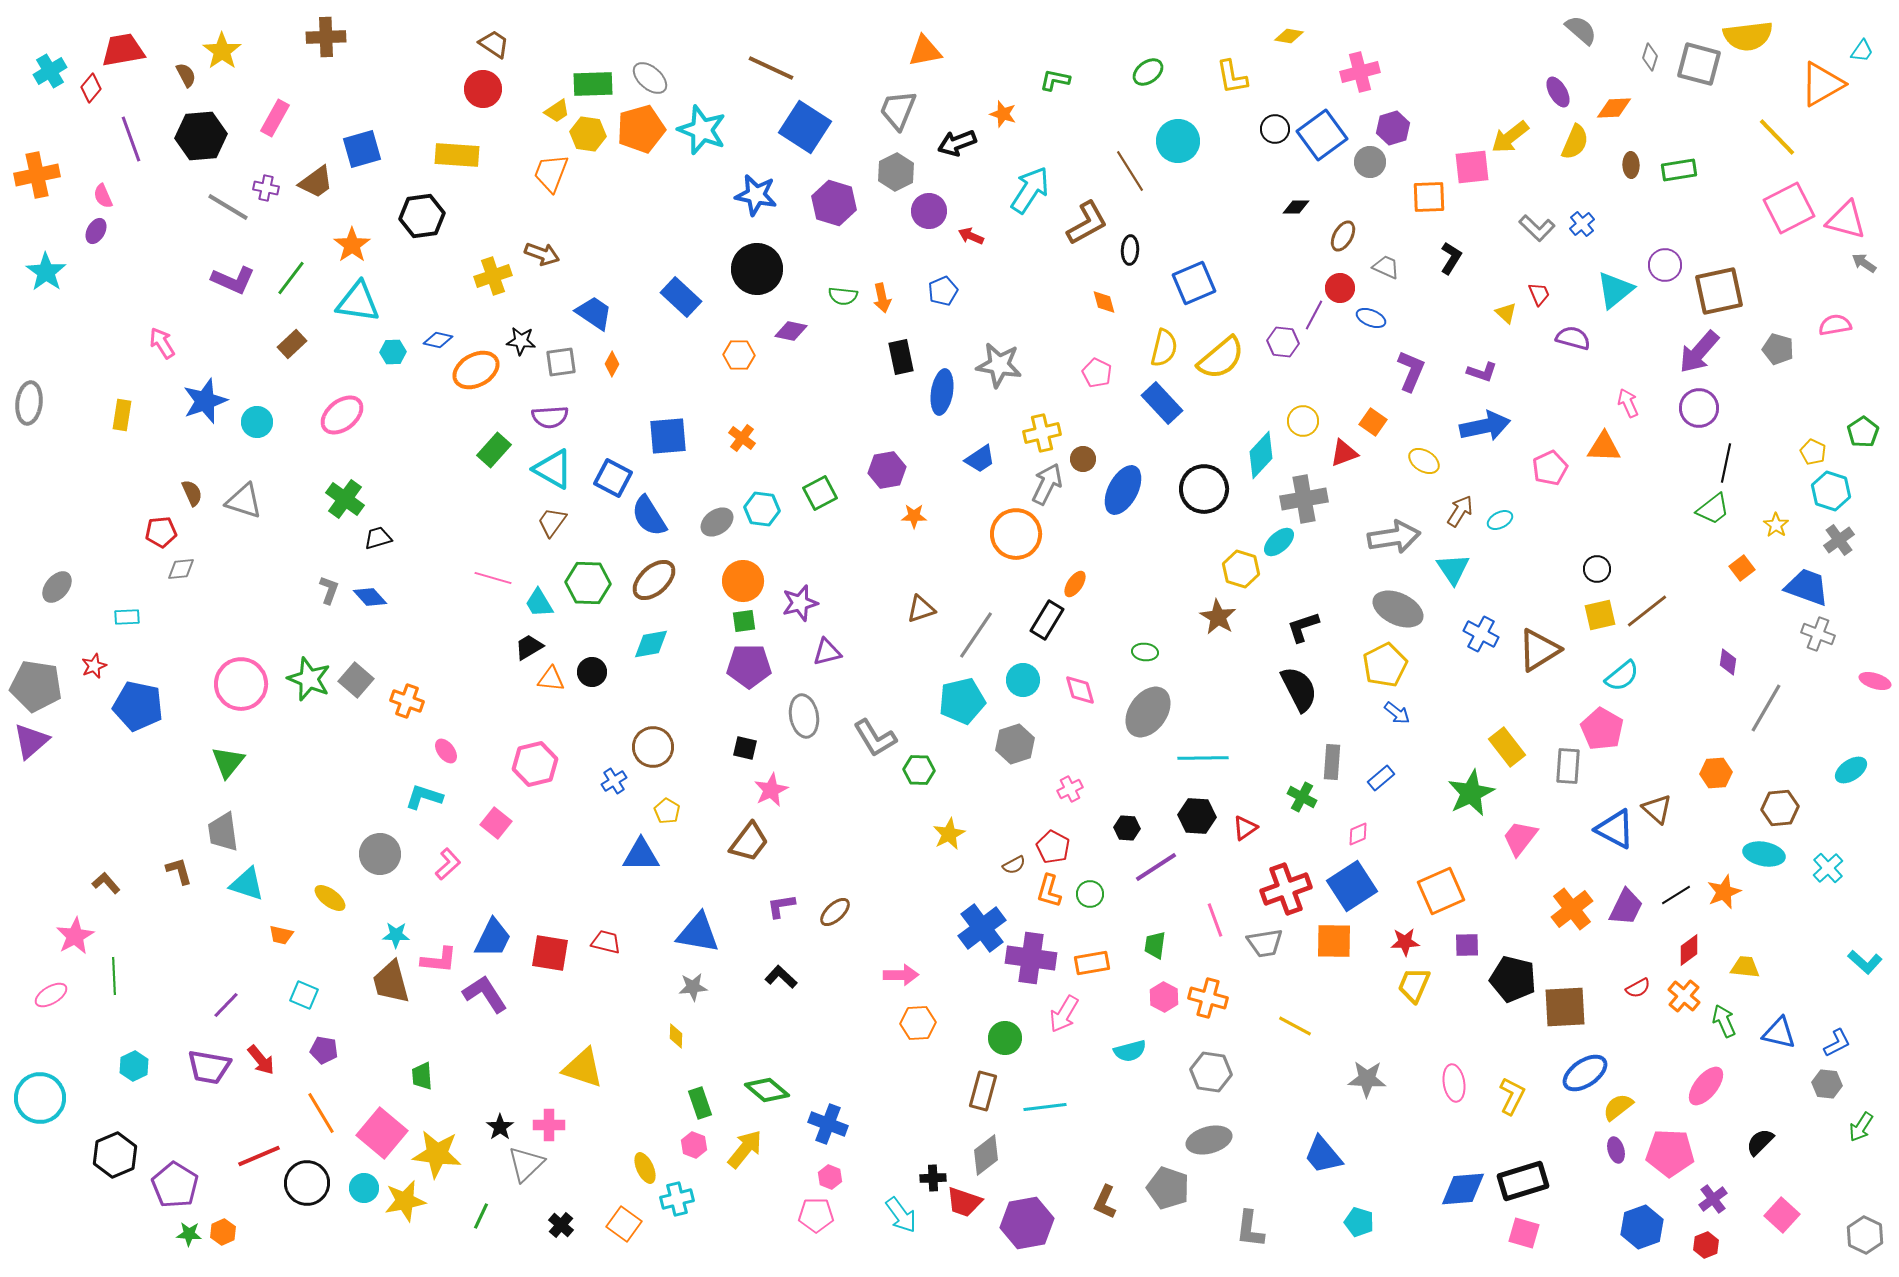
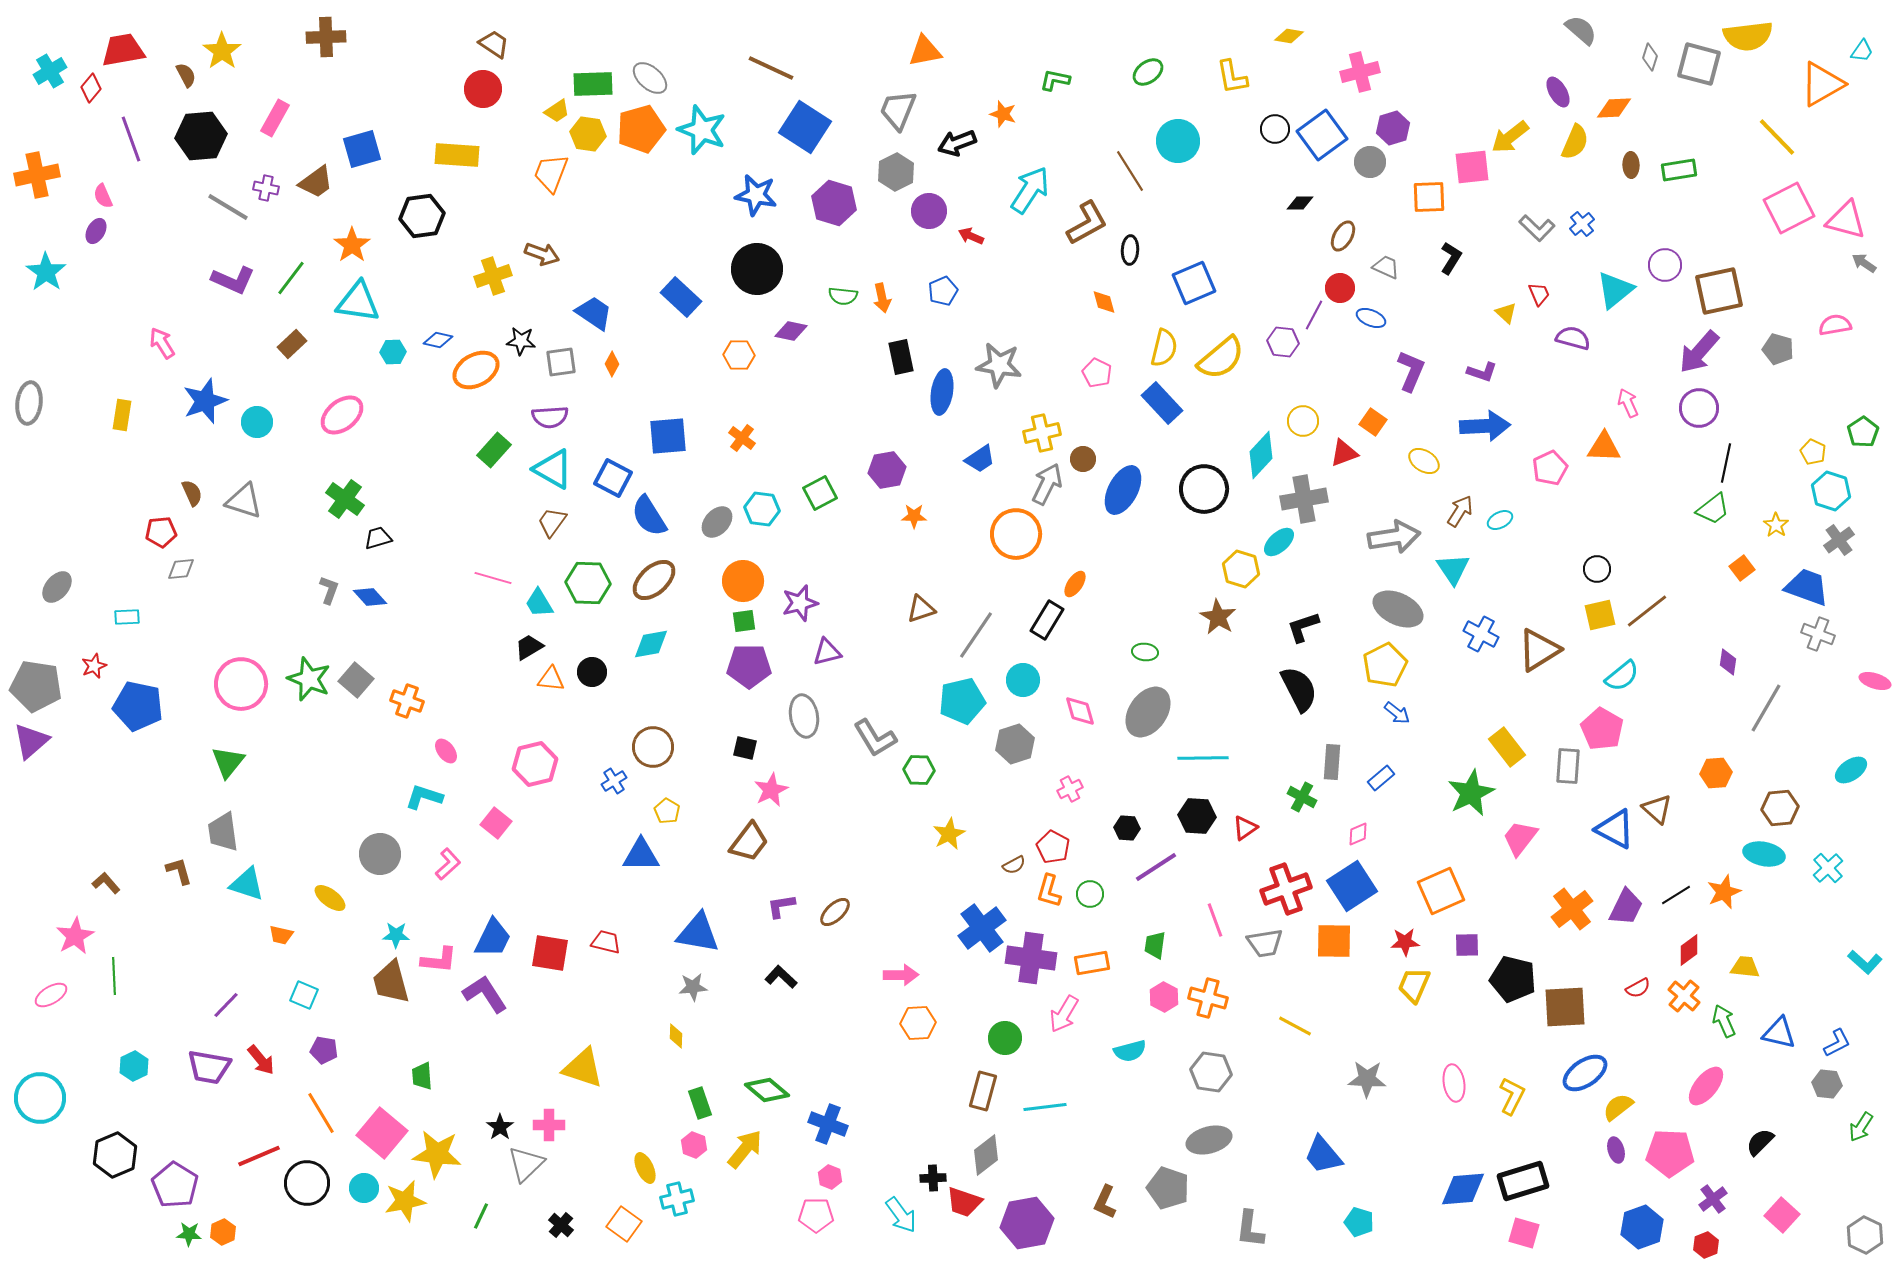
black diamond at (1296, 207): moved 4 px right, 4 px up
blue arrow at (1485, 426): rotated 9 degrees clockwise
gray ellipse at (717, 522): rotated 12 degrees counterclockwise
pink diamond at (1080, 690): moved 21 px down
